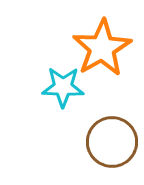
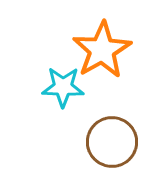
orange star: moved 2 px down
